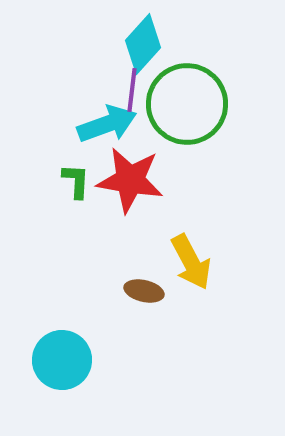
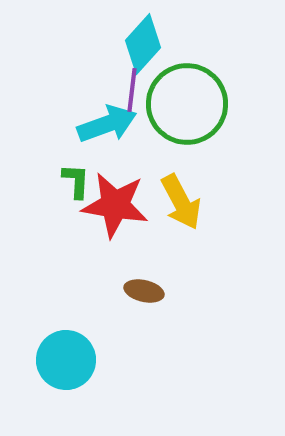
red star: moved 15 px left, 25 px down
yellow arrow: moved 10 px left, 60 px up
cyan circle: moved 4 px right
